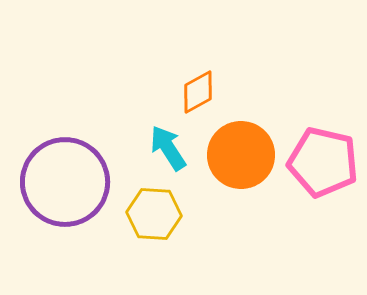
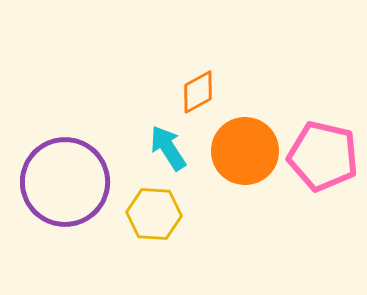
orange circle: moved 4 px right, 4 px up
pink pentagon: moved 6 px up
